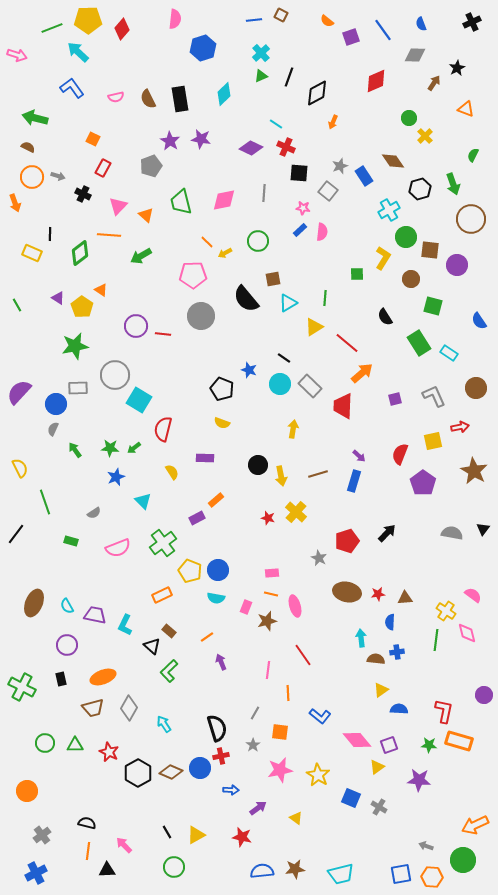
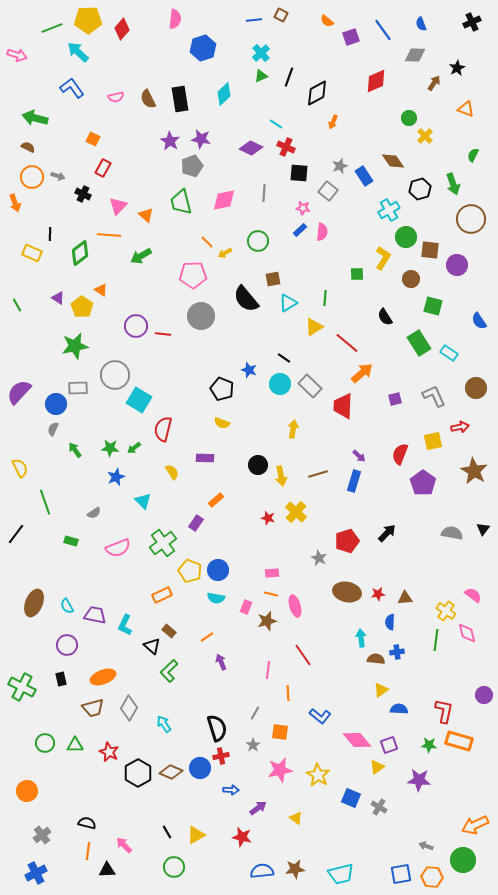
gray pentagon at (151, 166): moved 41 px right
purple rectangle at (197, 518): moved 1 px left, 5 px down; rotated 28 degrees counterclockwise
